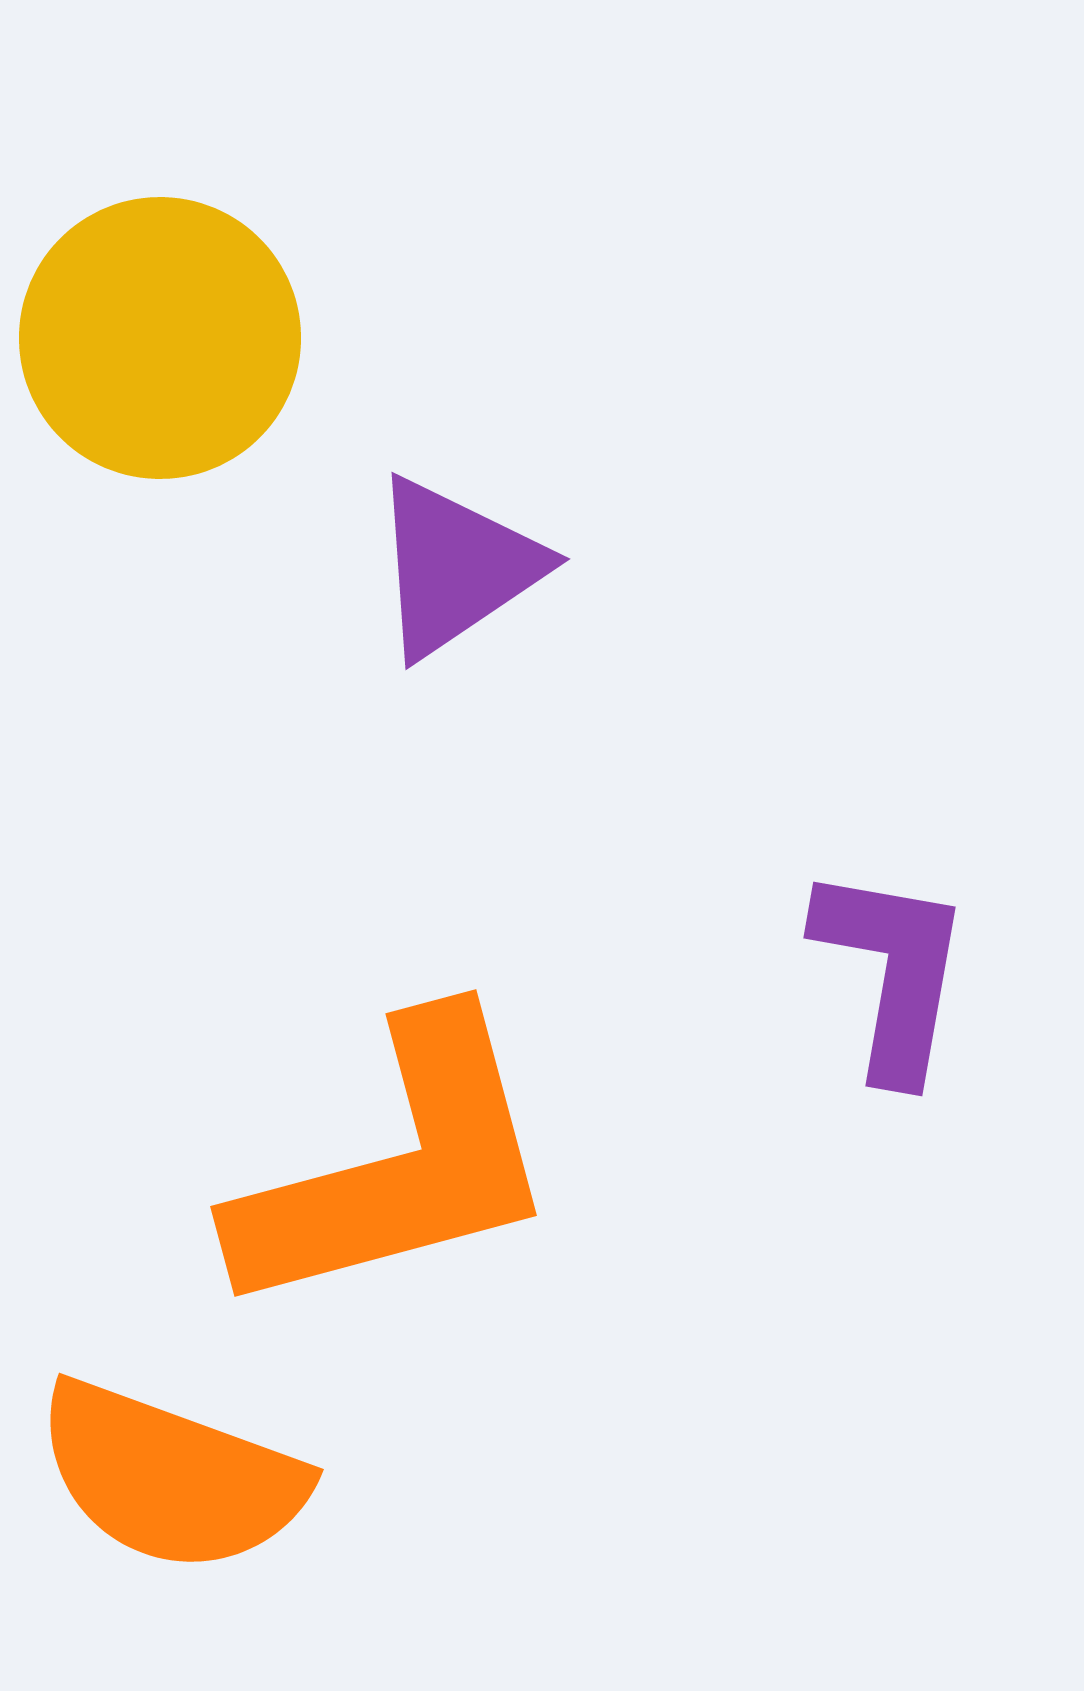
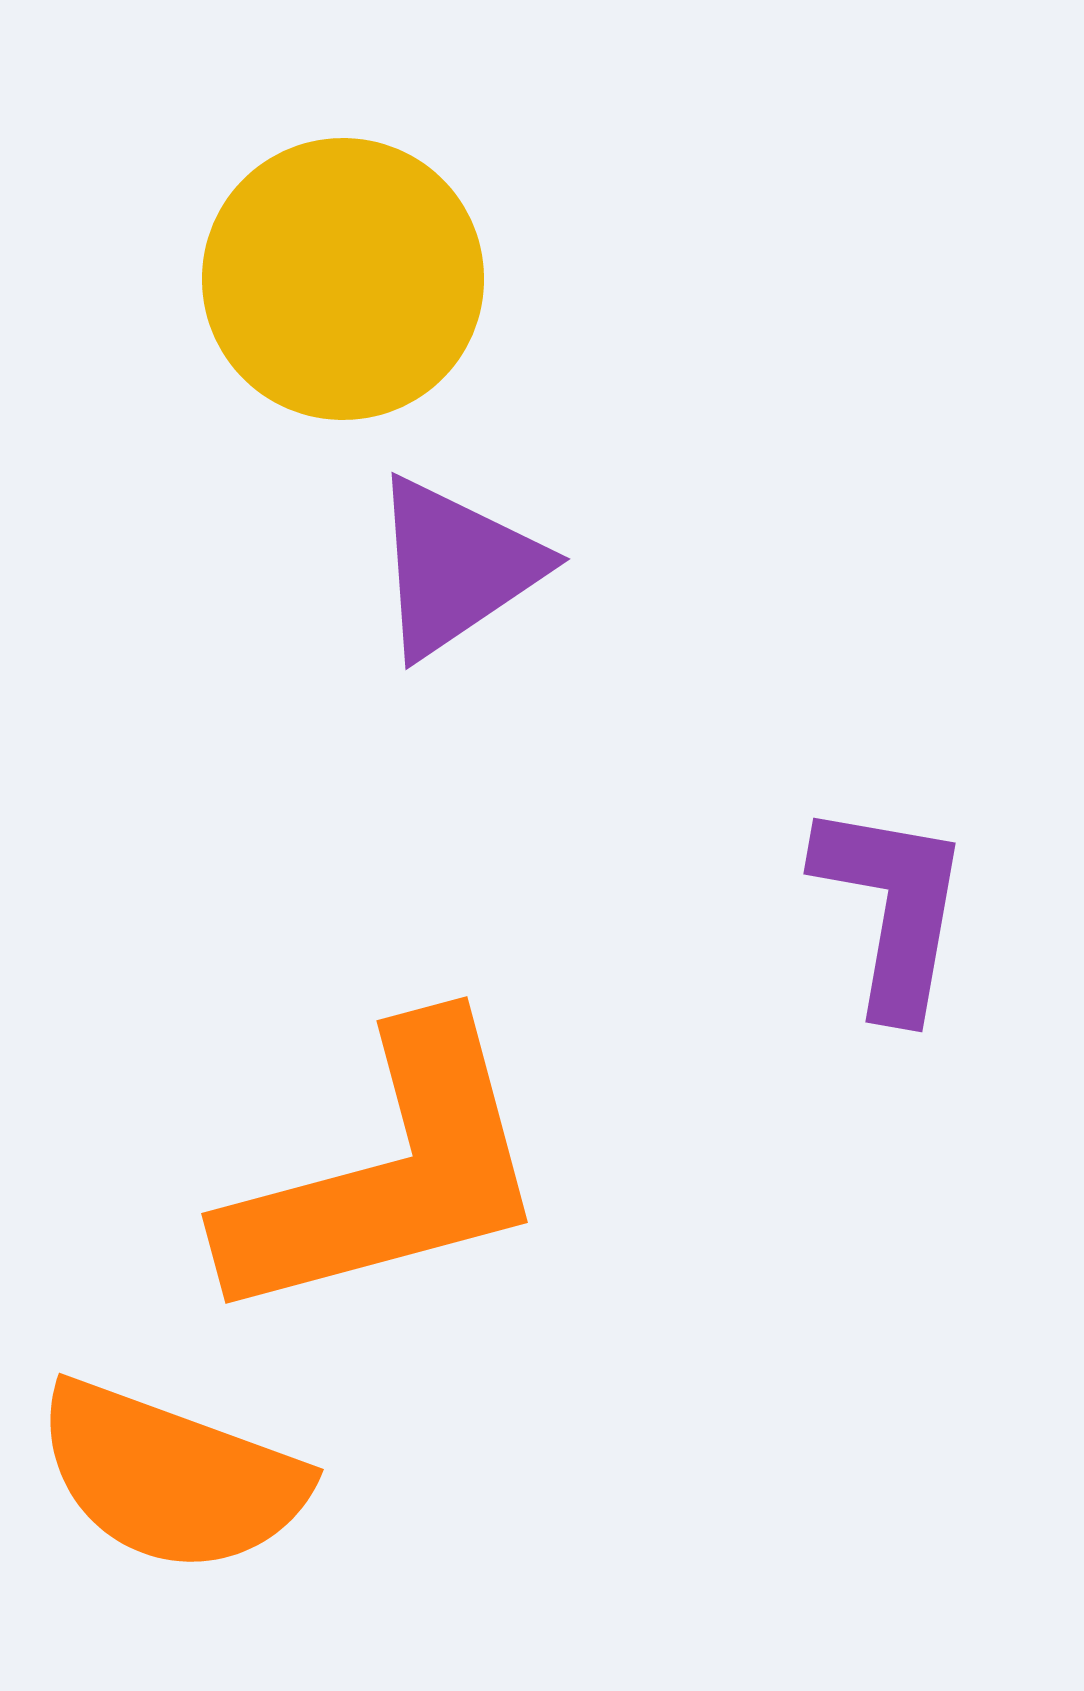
yellow circle: moved 183 px right, 59 px up
purple L-shape: moved 64 px up
orange L-shape: moved 9 px left, 7 px down
